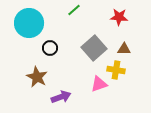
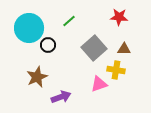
green line: moved 5 px left, 11 px down
cyan circle: moved 5 px down
black circle: moved 2 px left, 3 px up
brown star: rotated 20 degrees clockwise
